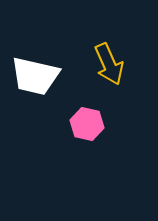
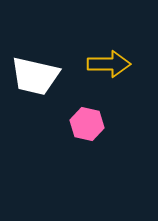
yellow arrow: rotated 66 degrees counterclockwise
